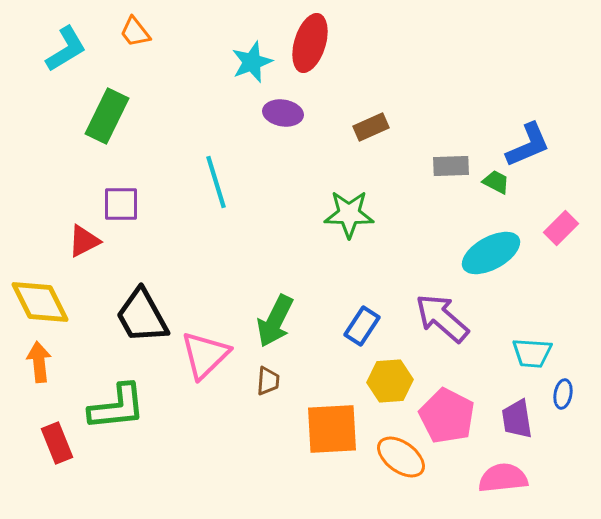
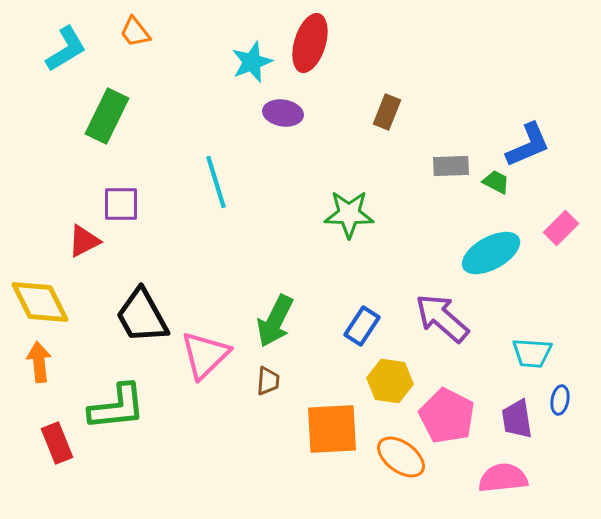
brown rectangle: moved 16 px right, 15 px up; rotated 44 degrees counterclockwise
yellow hexagon: rotated 12 degrees clockwise
blue ellipse: moved 3 px left, 6 px down
